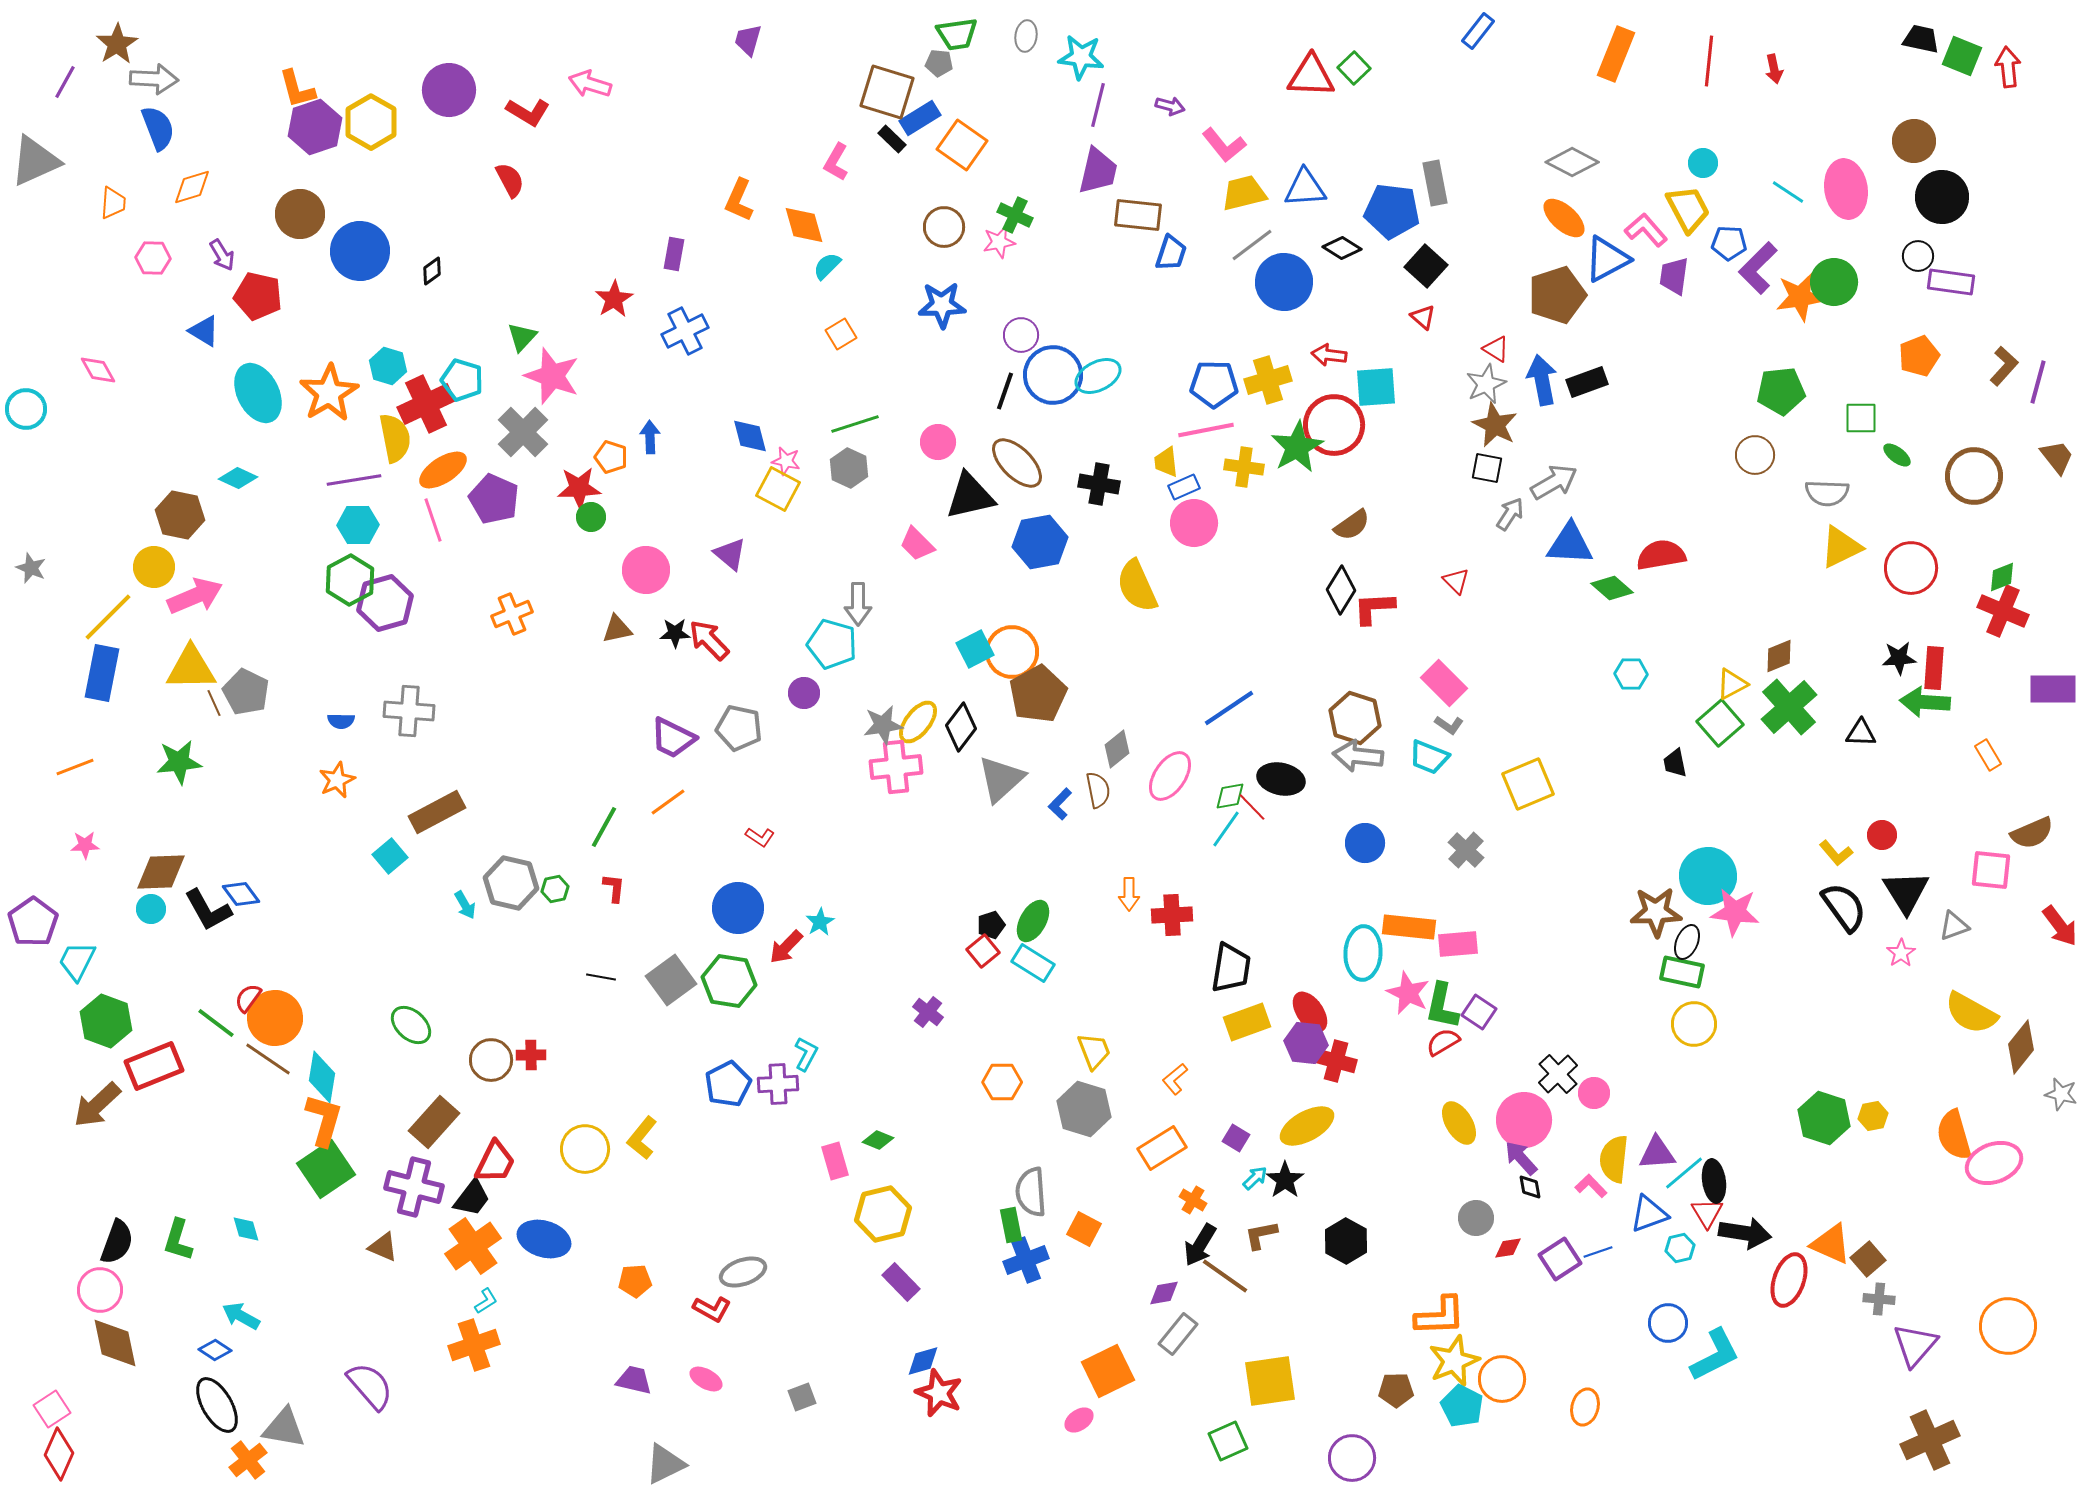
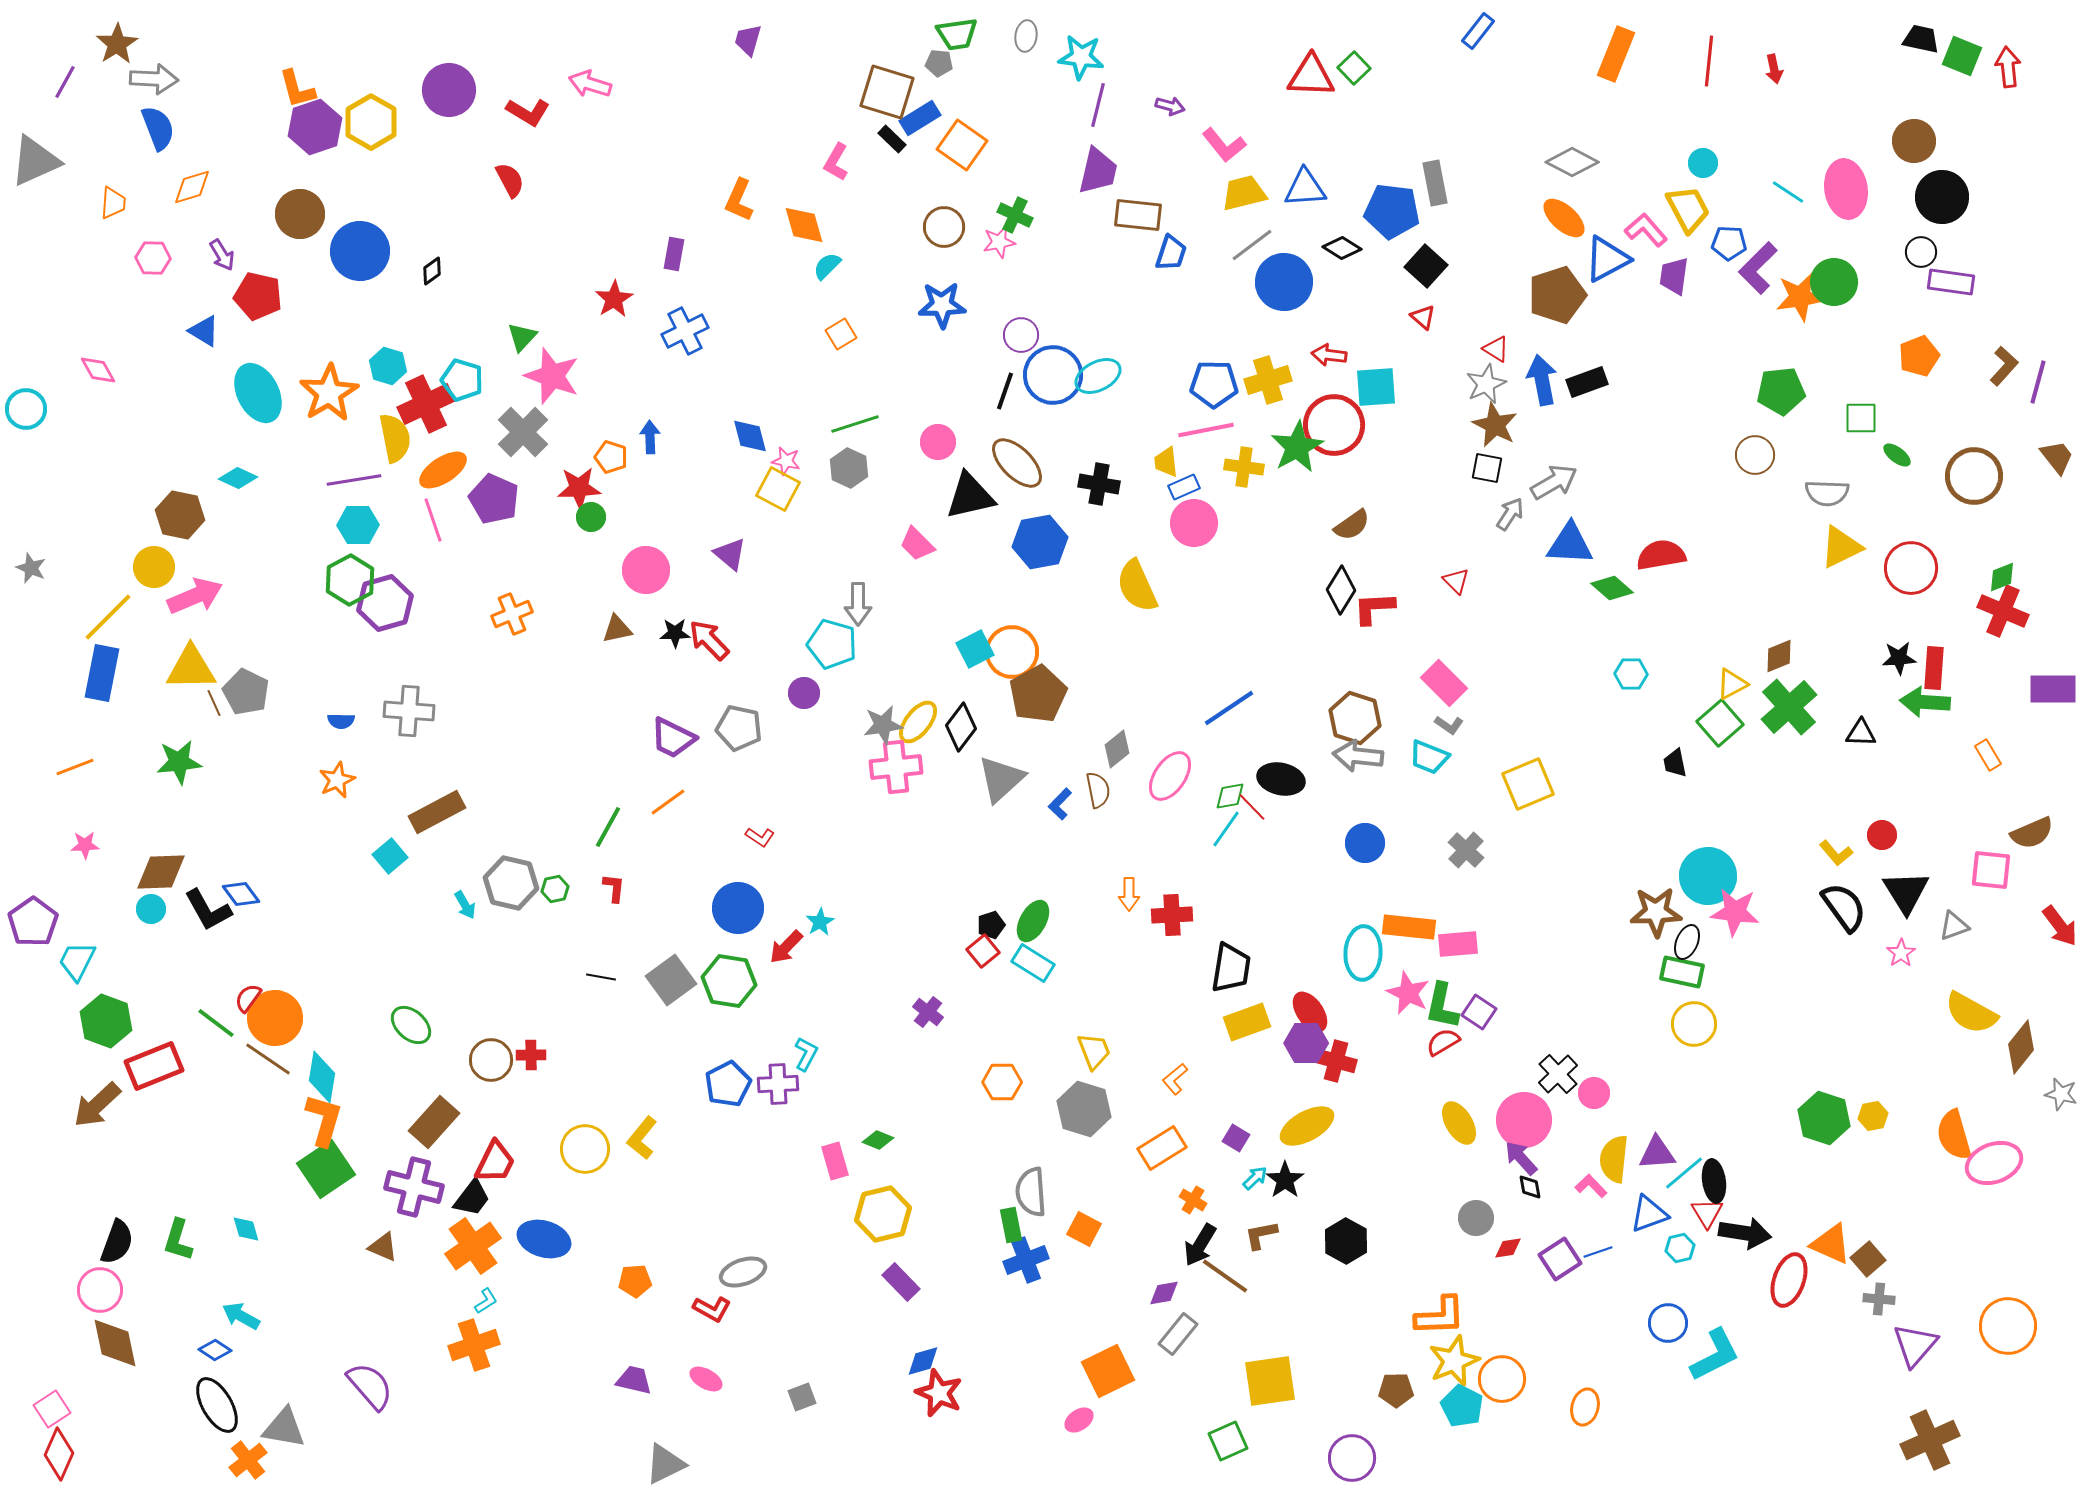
black circle at (1918, 256): moved 3 px right, 4 px up
green line at (604, 827): moved 4 px right
purple hexagon at (1306, 1043): rotated 6 degrees counterclockwise
